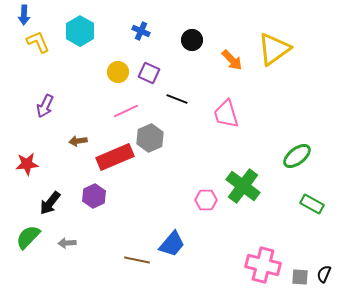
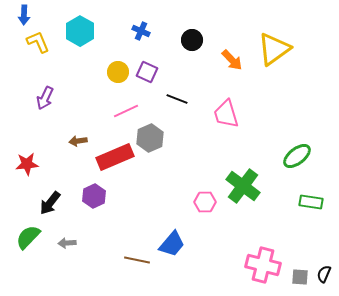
purple square: moved 2 px left, 1 px up
purple arrow: moved 8 px up
pink hexagon: moved 1 px left, 2 px down
green rectangle: moved 1 px left, 2 px up; rotated 20 degrees counterclockwise
